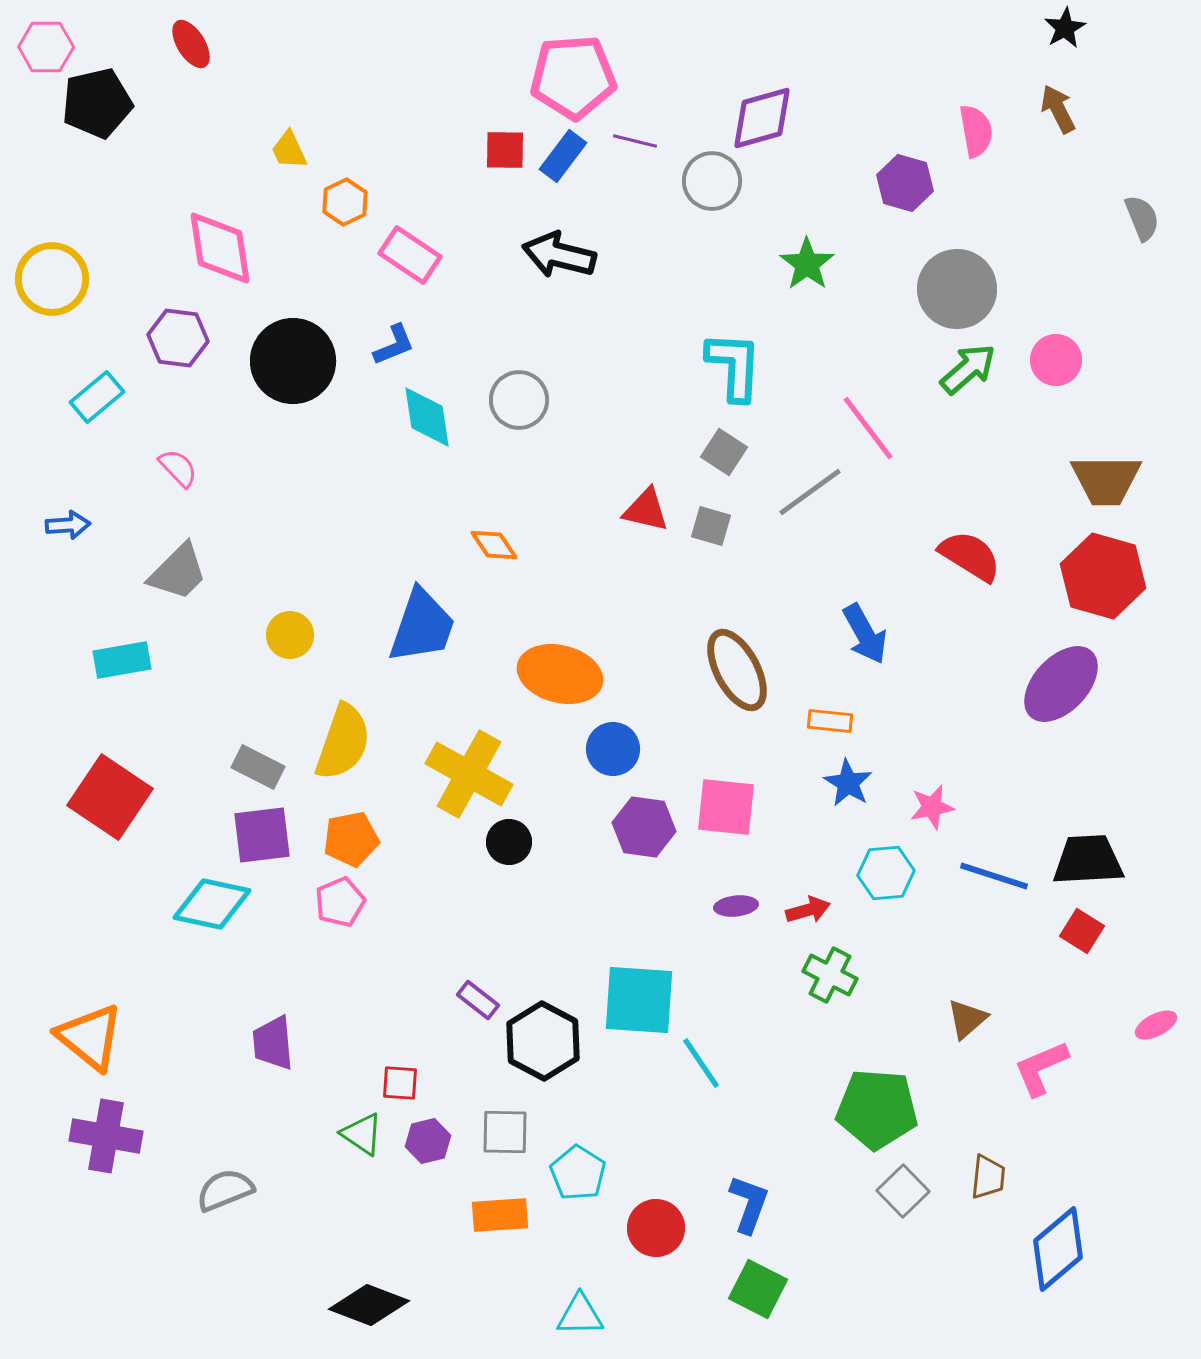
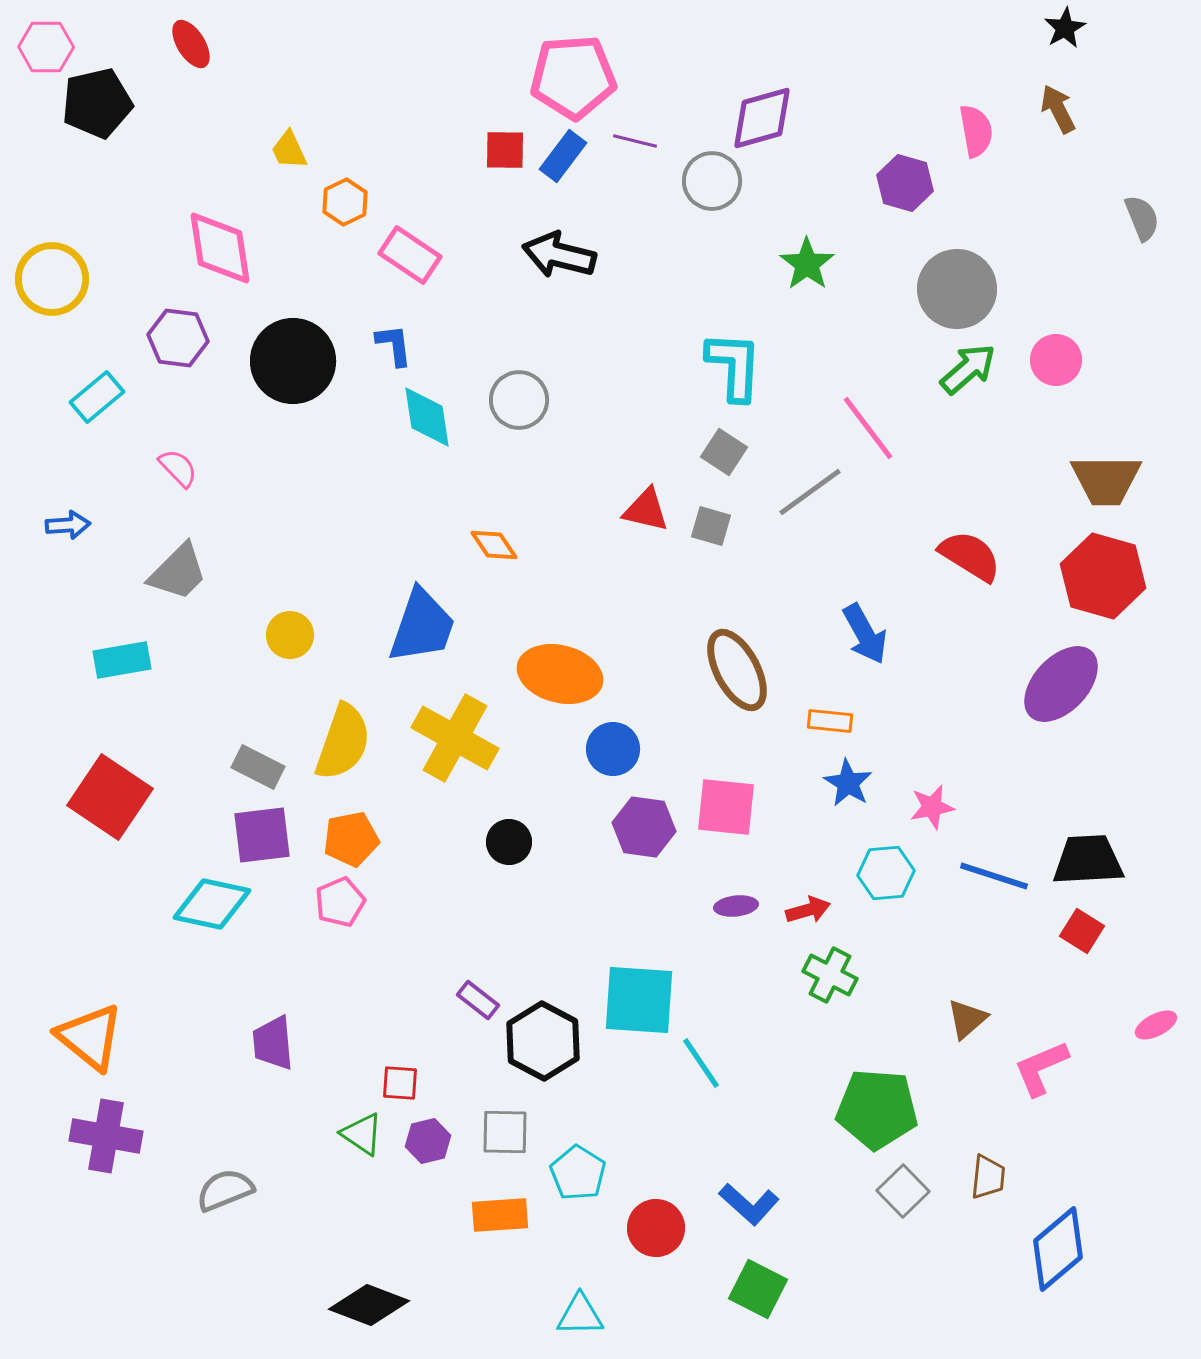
blue L-shape at (394, 345): rotated 75 degrees counterclockwise
yellow cross at (469, 774): moved 14 px left, 36 px up
blue L-shape at (749, 1204): rotated 112 degrees clockwise
